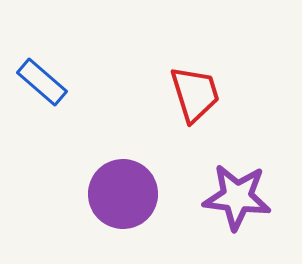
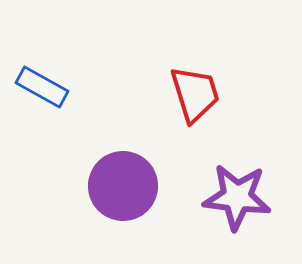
blue rectangle: moved 5 px down; rotated 12 degrees counterclockwise
purple circle: moved 8 px up
